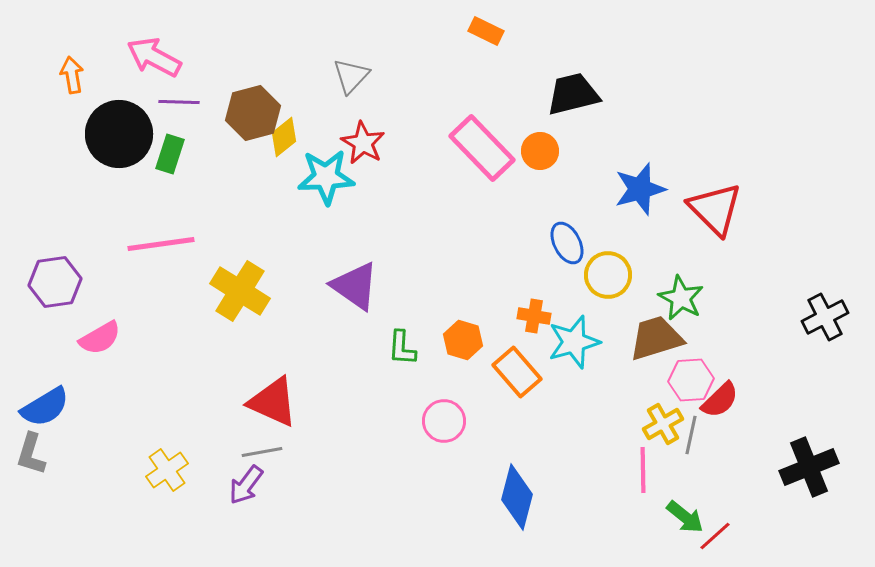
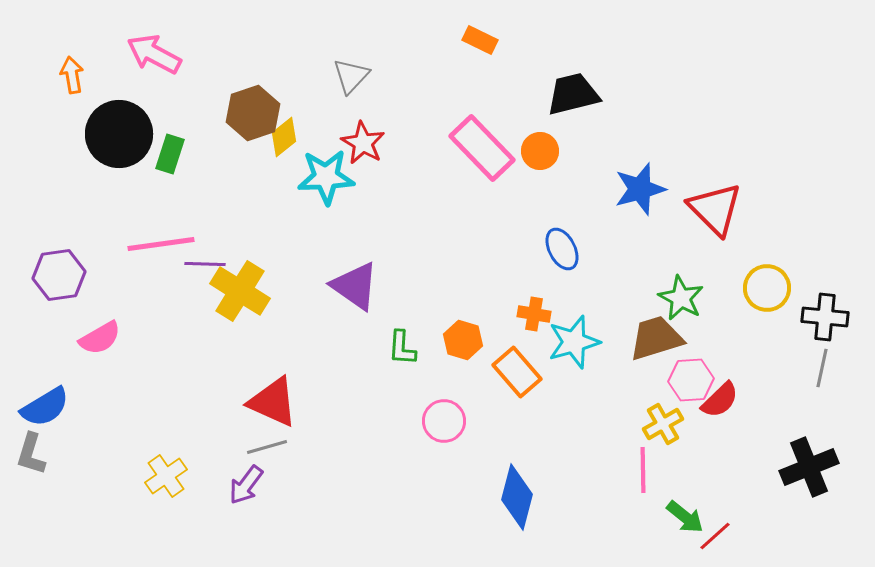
orange rectangle at (486, 31): moved 6 px left, 9 px down
pink arrow at (154, 57): moved 3 px up
purple line at (179, 102): moved 26 px right, 162 px down
brown hexagon at (253, 113): rotated 4 degrees counterclockwise
blue ellipse at (567, 243): moved 5 px left, 6 px down
yellow circle at (608, 275): moved 159 px right, 13 px down
purple hexagon at (55, 282): moved 4 px right, 7 px up
orange cross at (534, 316): moved 2 px up
black cross at (825, 317): rotated 33 degrees clockwise
gray line at (691, 435): moved 131 px right, 67 px up
gray line at (262, 452): moved 5 px right, 5 px up; rotated 6 degrees counterclockwise
yellow cross at (167, 470): moved 1 px left, 6 px down
